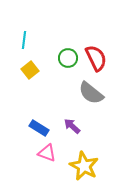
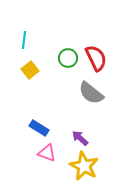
purple arrow: moved 8 px right, 12 px down
